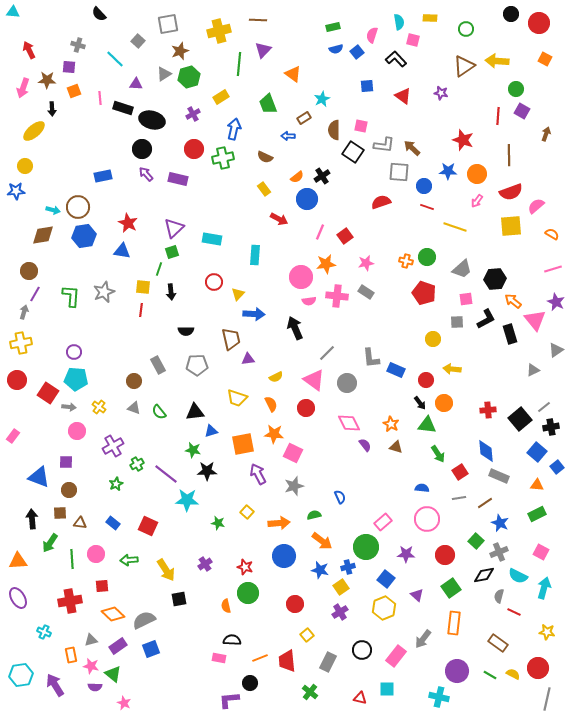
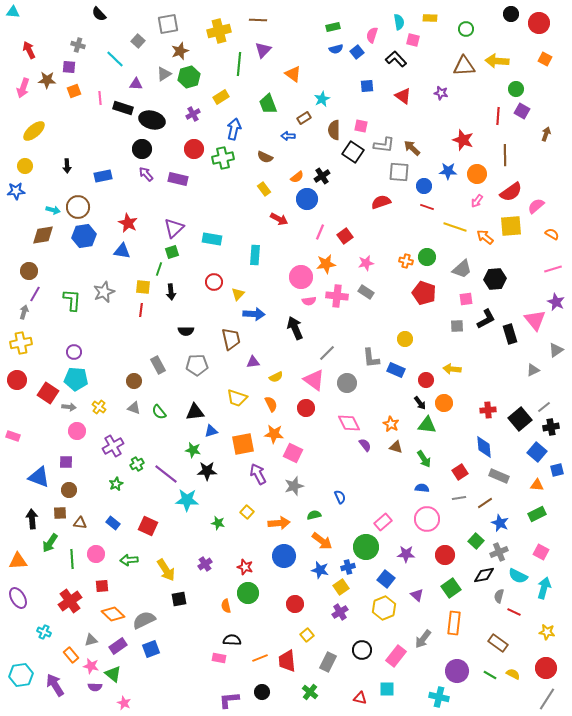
brown triangle at (464, 66): rotated 30 degrees clockwise
black arrow at (52, 109): moved 15 px right, 57 px down
brown line at (509, 155): moved 4 px left
red semicircle at (511, 192): rotated 15 degrees counterclockwise
green L-shape at (71, 296): moved 1 px right, 4 px down
orange arrow at (513, 301): moved 28 px left, 64 px up
gray square at (457, 322): moved 4 px down
yellow circle at (433, 339): moved 28 px left
purple triangle at (248, 359): moved 5 px right, 3 px down
pink rectangle at (13, 436): rotated 72 degrees clockwise
blue diamond at (486, 451): moved 2 px left, 4 px up
green arrow at (438, 454): moved 14 px left, 5 px down
blue square at (557, 467): moved 3 px down; rotated 24 degrees clockwise
red cross at (70, 601): rotated 25 degrees counterclockwise
orange rectangle at (71, 655): rotated 28 degrees counterclockwise
red circle at (538, 668): moved 8 px right
black circle at (250, 683): moved 12 px right, 9 px down
gray line at (547, 699): rotated 20 degrees clockwise
